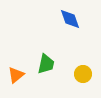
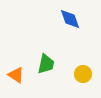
orange triangle: rotated 48 degrees counterclockwise
